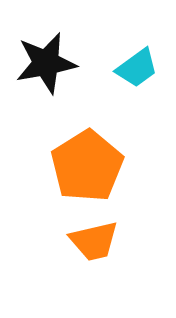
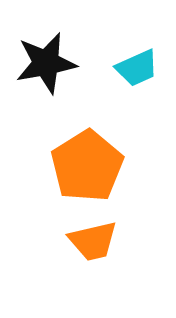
cyan trapezoid: rotated 12 degrees clockwise
orange trapezoid: moved 1 px left
